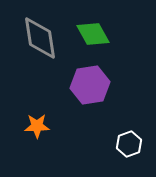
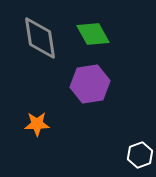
purple hexagon: moved 1 px up
orange star: moved 2 px up
white hexagon: moved 11 px right, 11 px down
